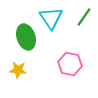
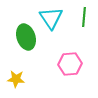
green line: rotated 30 degrees counterclockwise
pink hexagon: rotated 15 degrees counterclockwise
yellow star: moved 2 px left, 9 px down
